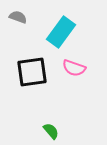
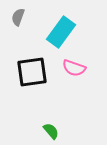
gray semicircle: rotated 90 degrees counterclockwise
